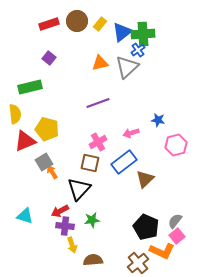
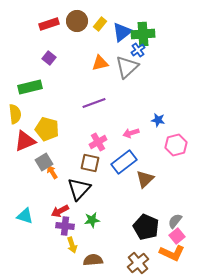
purple line: moved 4 px left
orange L-shape: moved 10 px right, 2 px down
